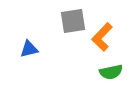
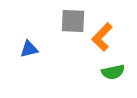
gray square: rotated 12 degrees clockwise
green semicircle: moved 2 px right
